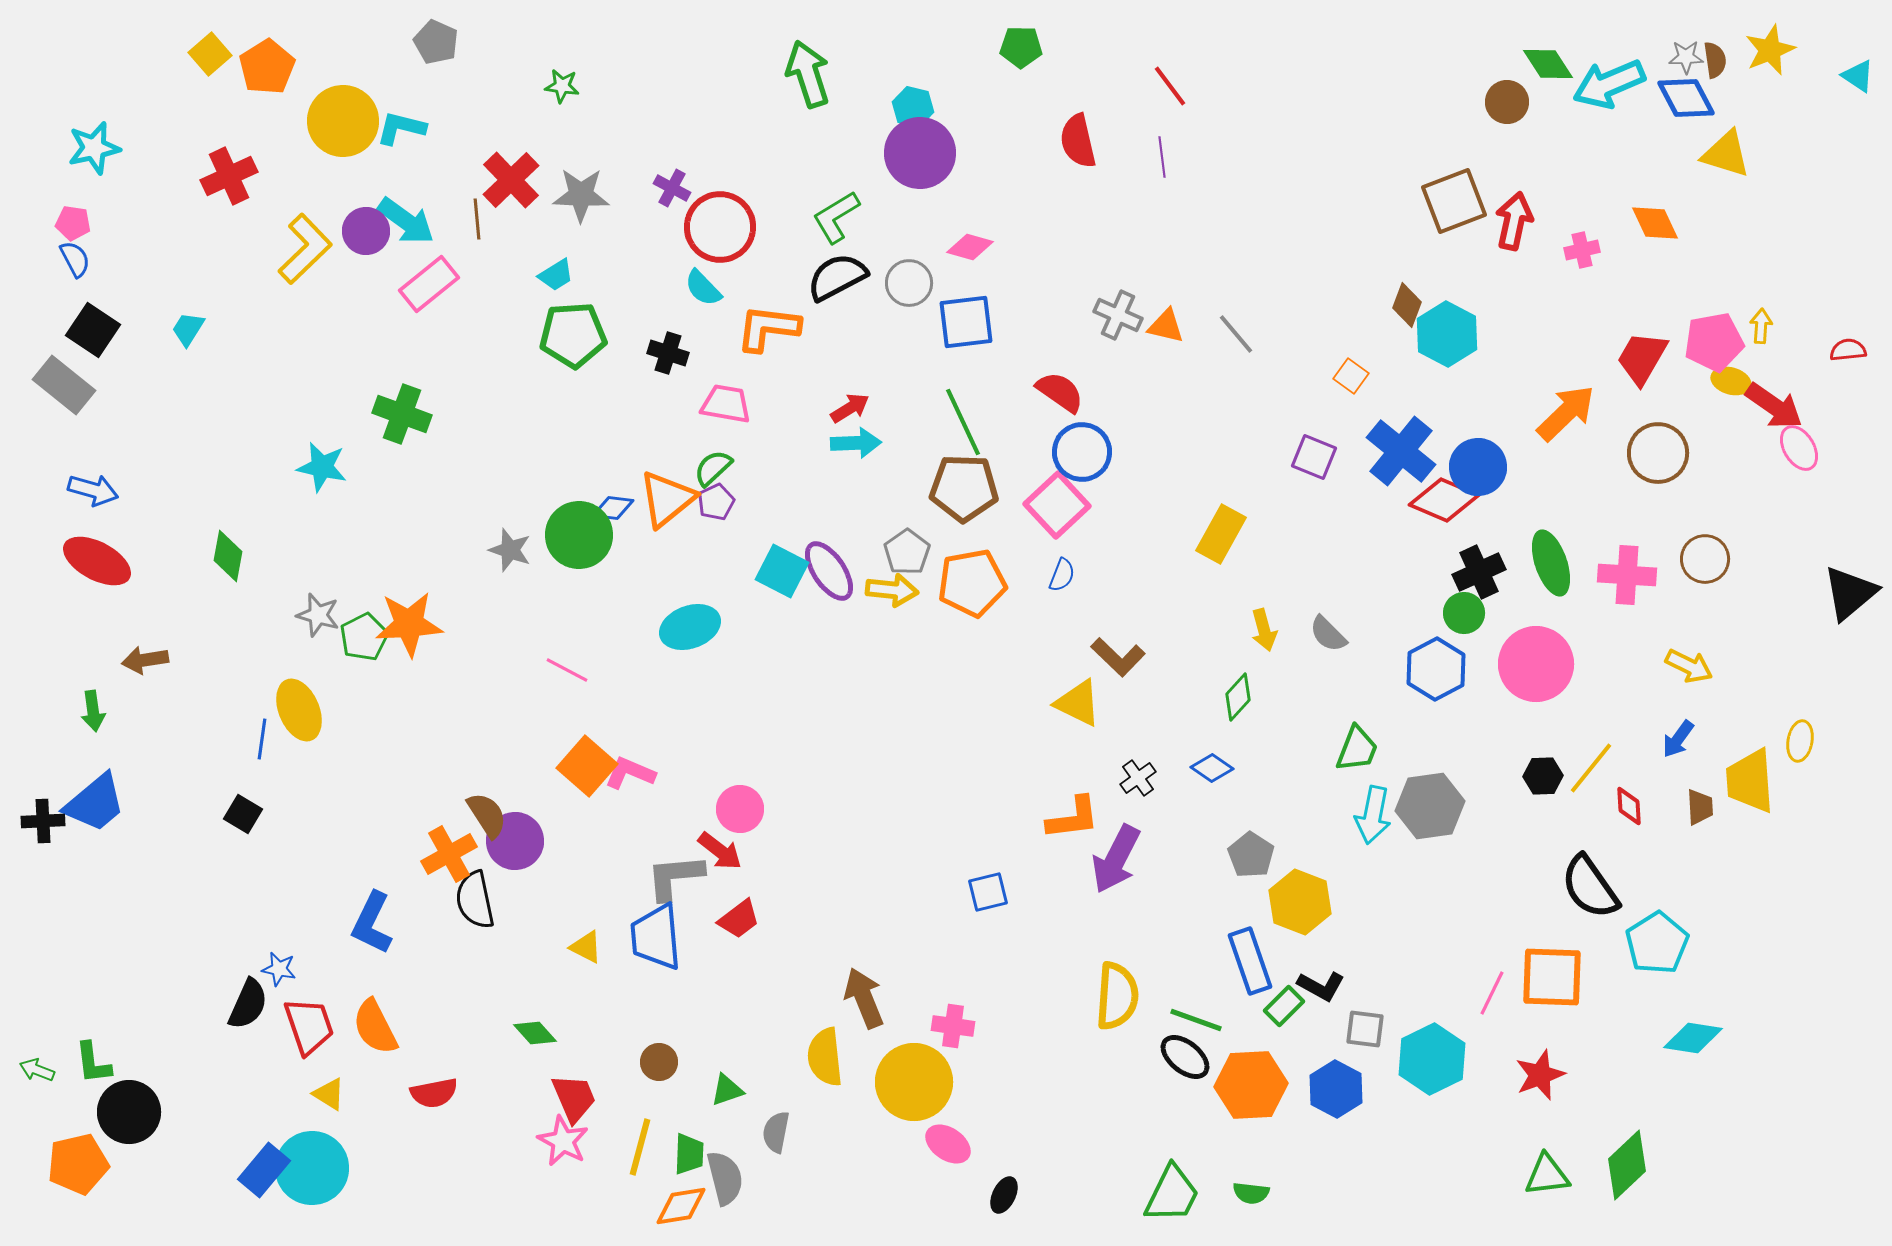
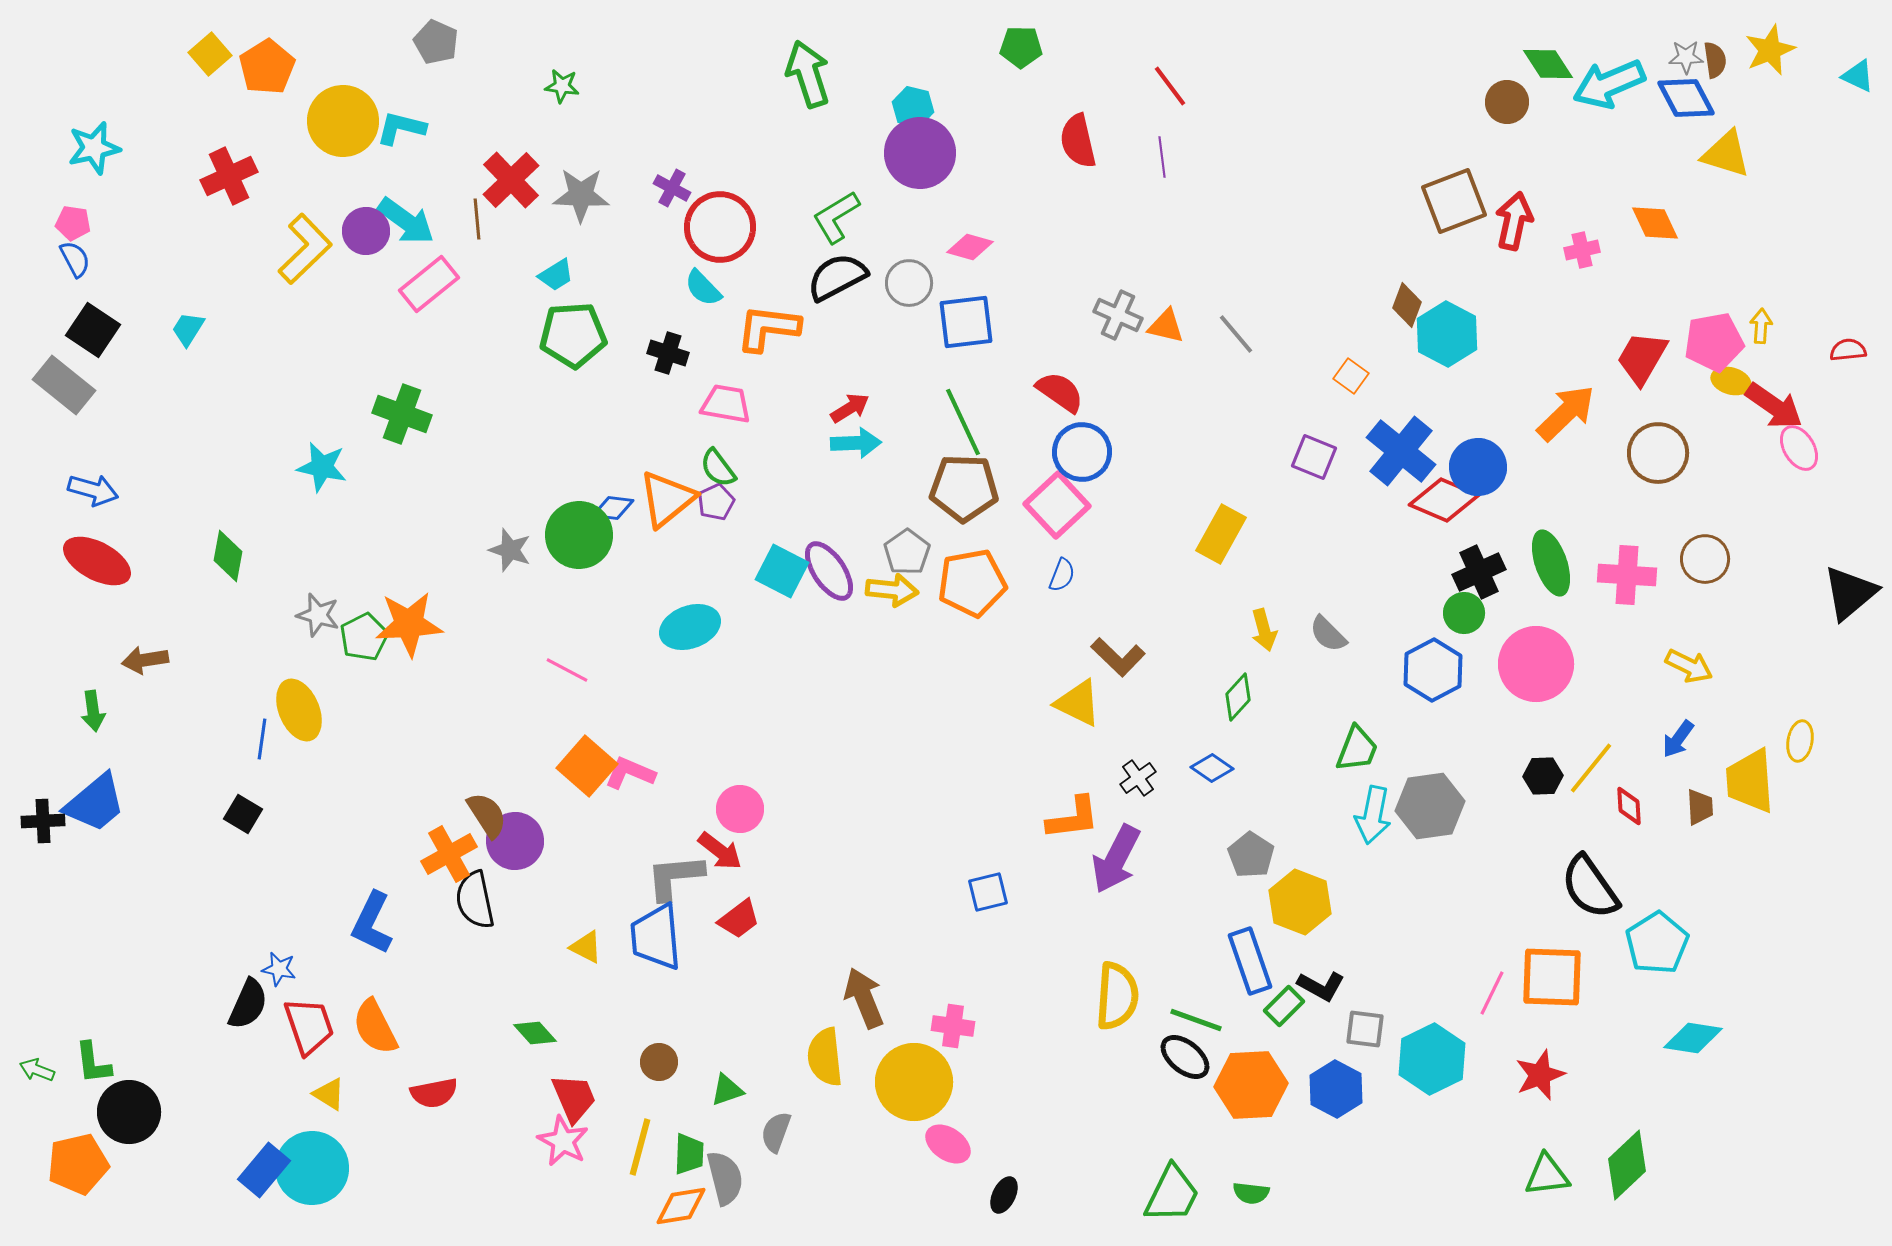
cyan triangle at (1858, 76): rotated 9 degrees counterclockwise
green semicircle at (713, 468): moved 5 px right; rotated 84 degrees counterclockwise
blue hexagon at (1436, 669): moved 3 px left, 1 px down
gray semicircle at (776, 1132): rotated 9 degrees clockwise
